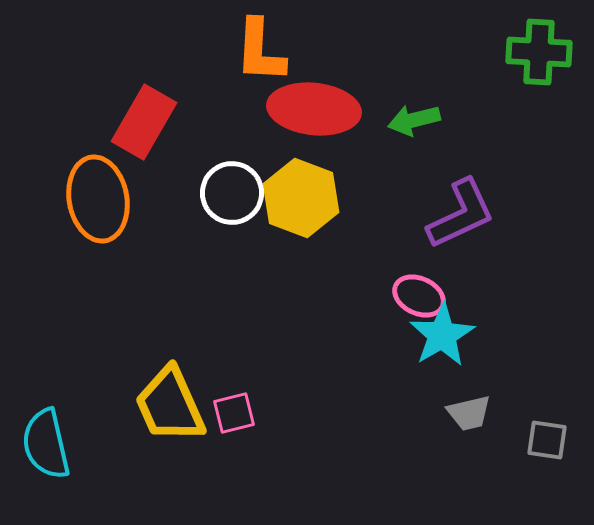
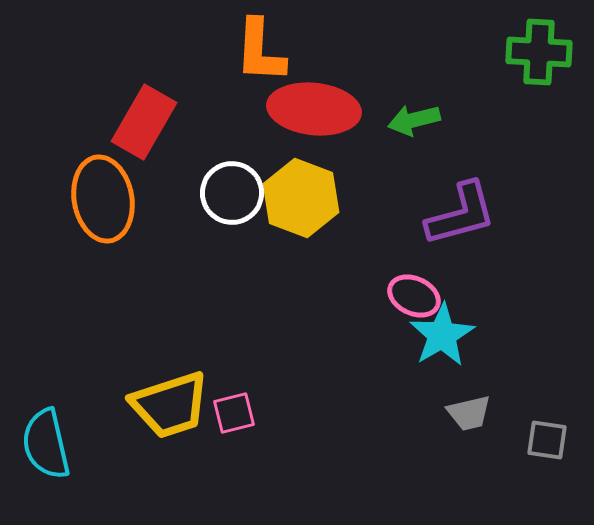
orange ellipse: moved 5 px right
purple L-shape: rotated 10 degrees clockwise
pink ellipse: moved 5 px left
yellow trapezoid: rotated 84 degrees counterclockwise
